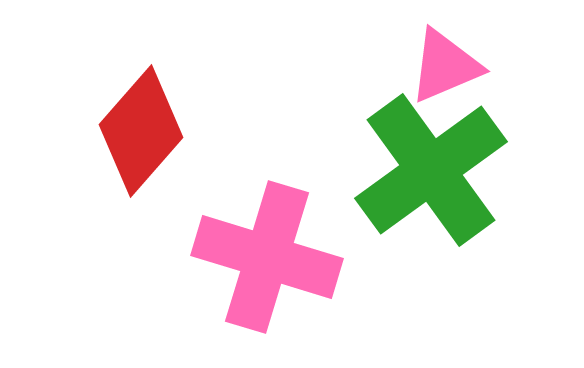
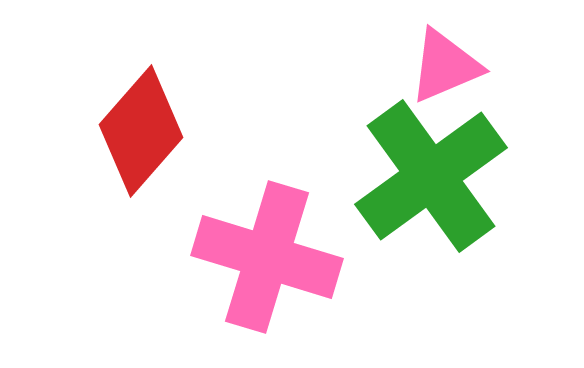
green cross: moved 6 px down
